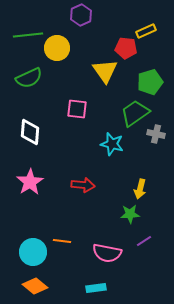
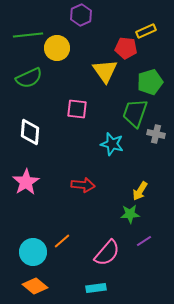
green trapezoid: rotated 36 degrees counterclockwise
pink star: moved 4 px left
yellow arrow: moved 2 px down; rotated 18 degrees clockwise
orange line: rotated 48 degrees counterclockwise
pink semicircle: rotated 60 degrees counterclockwise
